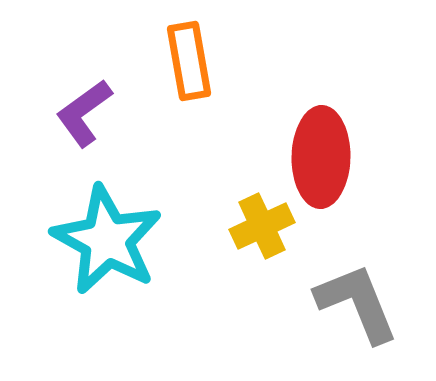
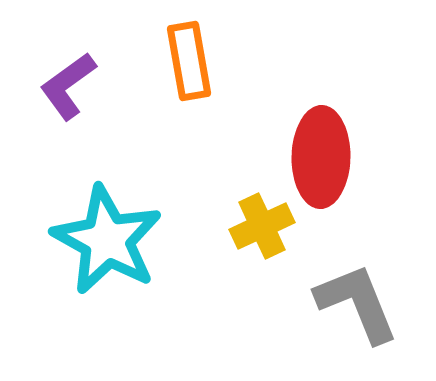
purple L-shape: moved 16 px left, 27 px up
